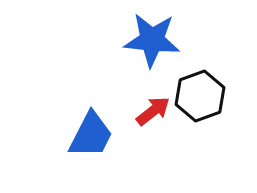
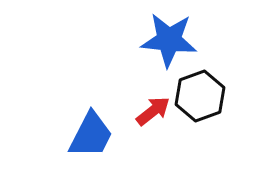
blue star: moved 17 px right
